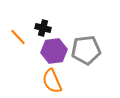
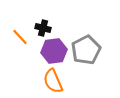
orange line: moved 2 px right
gray pentagon: rotated 20 degrees counterclockwise
orange semicircle: moved 1 px right
